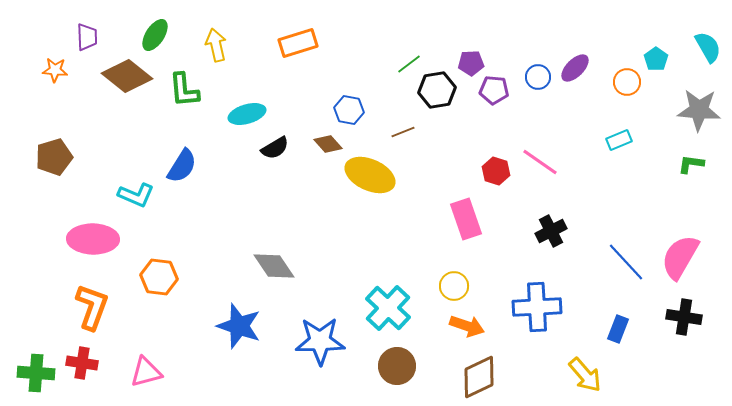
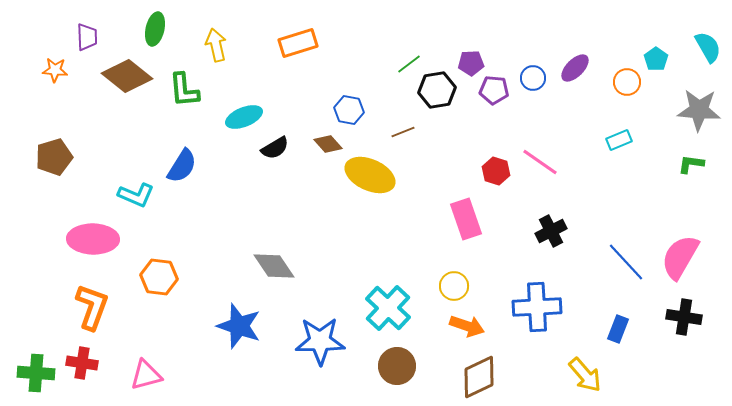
green ellipse at (155, 35): moved 6 px up; rotated 20 degrees counterclockwise
blue circle at (538, 77): moved 5 px left, 1 px down
cyan ellipse at (247, 114): moved 3 px left, 3 px down; rotated 6 degrees counterclockwise
pink triangle at (146, 372): moved 3 px down
